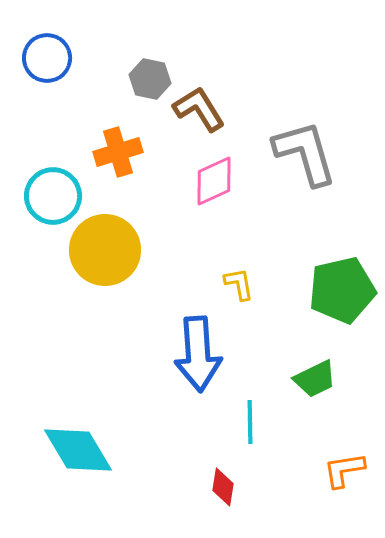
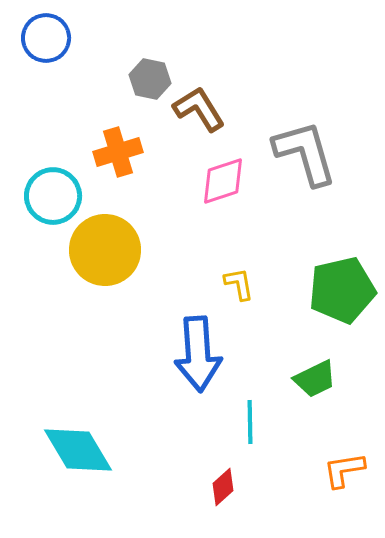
blue circle: moved 1 px left, 20 px up
pink diamond: moved 9 px right; rotated 6 degrees clockwise
red diamond: rotated 39 degrees clockwise
